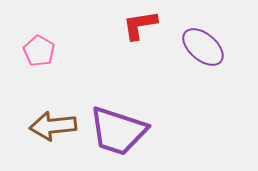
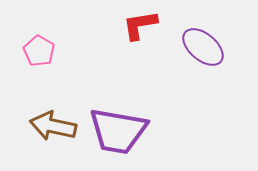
brown arrow: rotated 18 degrees clockwise
purple trapezoid: rotated 8 degrees counterclockwise
